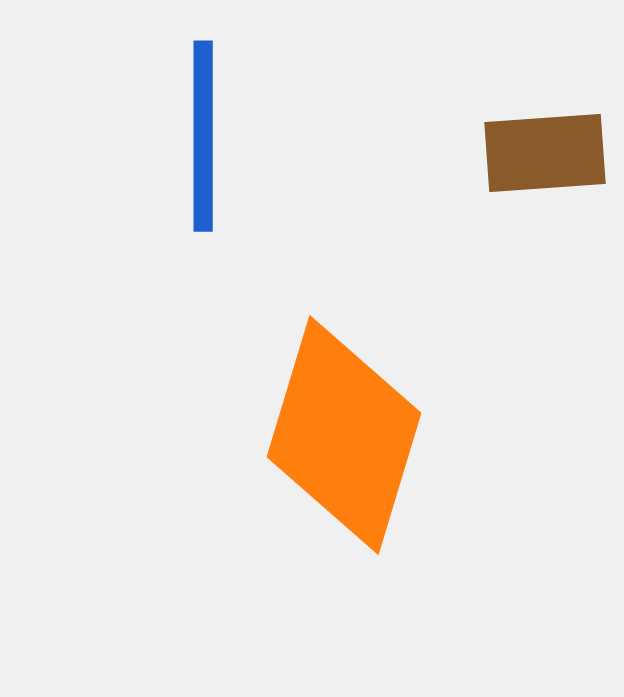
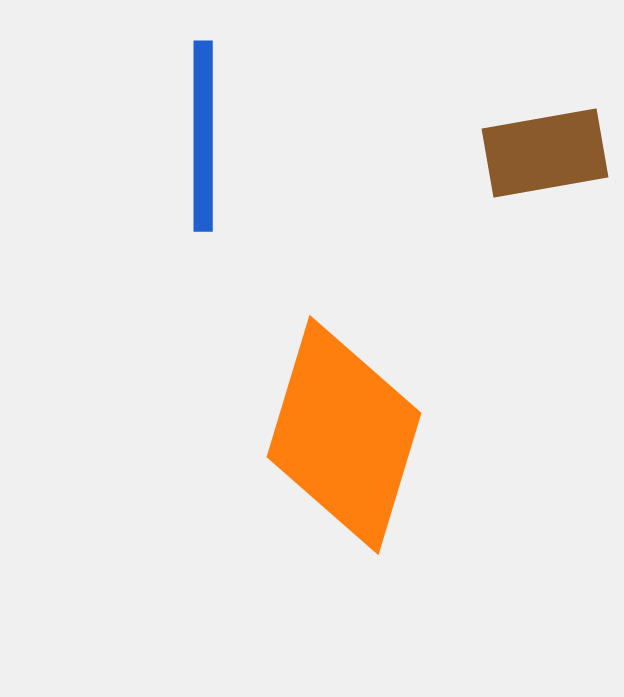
brown rectangle: rotated 6 degrees counterclockwise
